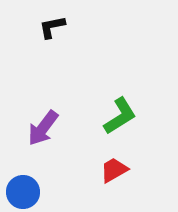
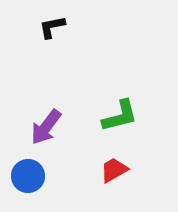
green L-shape: rotated 18 degrees clockwise
purple arrow: moved 3 px right, 1 px up
blue circle: moved 5 px right, 16 px up
